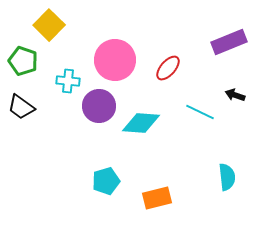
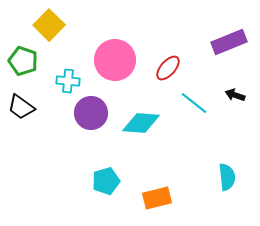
purple circle: moved 8 px left, 7 px down
cyan line: moved 6 px left, 9 px up; rotated 12 degrees clockwise
